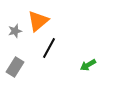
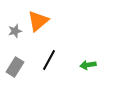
black line: moved 12 px down
green arrow: rotated 21 degrees clockwise
